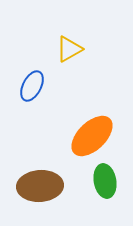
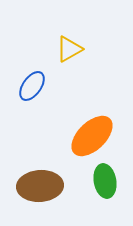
blue ellipse: rotated 8 degrees clockwise
